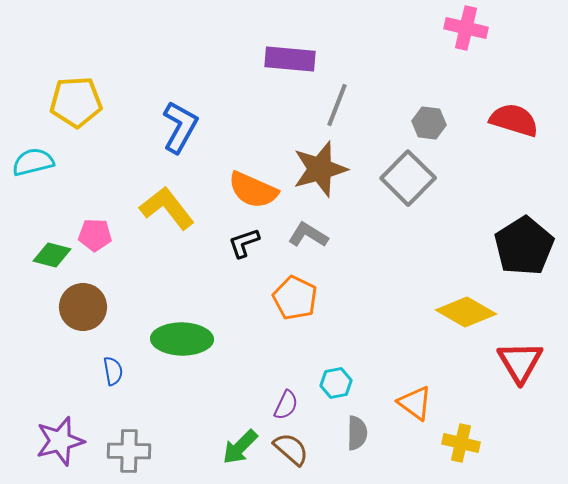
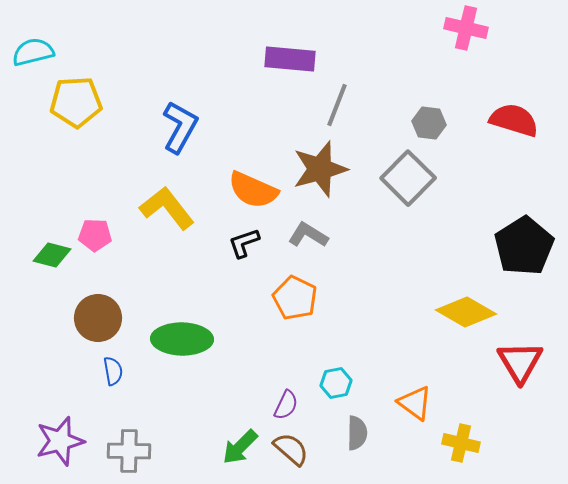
cyan semicircle: moved 110 px up
brown circle: moved 15 px right, 11 px down
